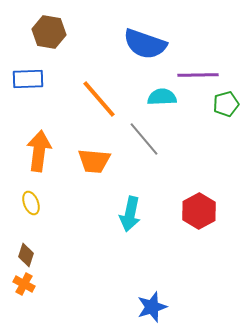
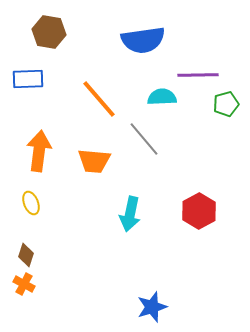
blue semicircle: moved 2 px left, 4 px up; rotated 27 degrees counterclockwise
